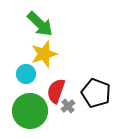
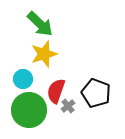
cyan circle: moved 3 px left, 5 px down
green circle: moved 1 px left, 1 px up
